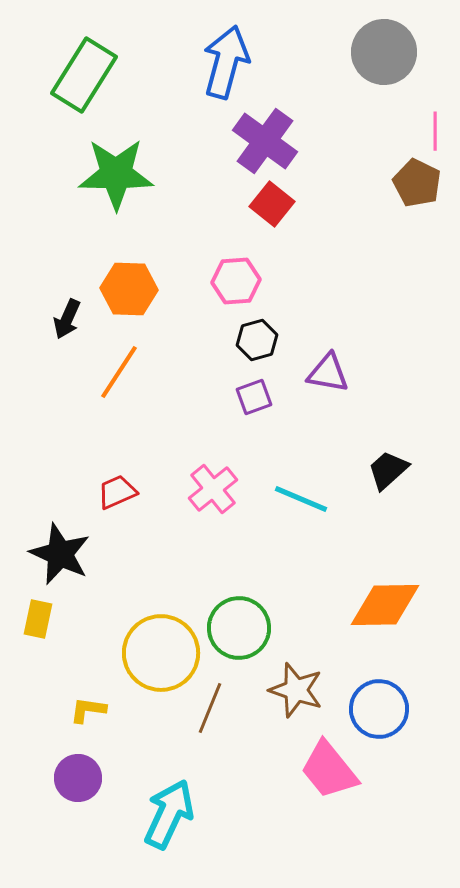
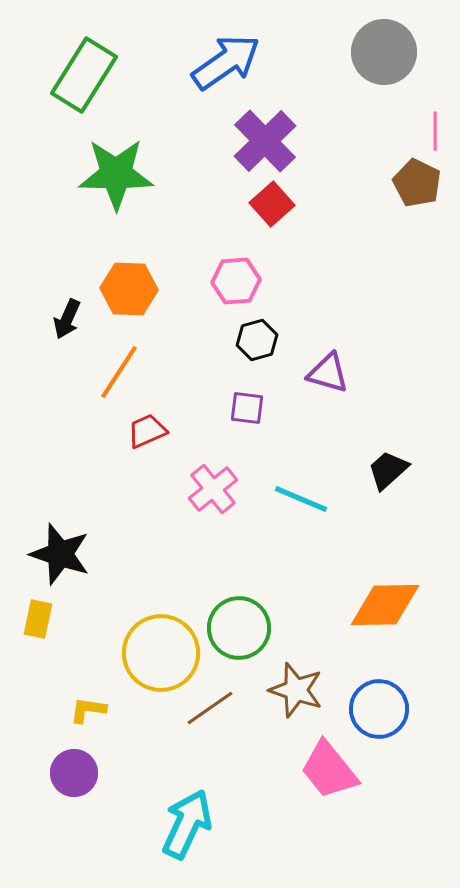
blue arrow: rotated 40 degrees clockwise
purple cross: rotated 10 degrees clockwise
red square: rotated 9 degrees clockwise
purple triangle: rotated 6 degrees clockwise
purple square: moved 7 px left, 11 px down; rotated 27 degrees clockwise
red trapezoid: moved 30 px right, 61 px up
black star: rotated 6 degrees counterclockwise
brown line: rotated 33 degrees clockwise
purple circle: moved 4 px left, 5 px up
cyan arrow: moved 18 px right, 10 px down
